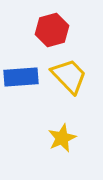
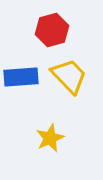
yellow star: moved 12 px left
